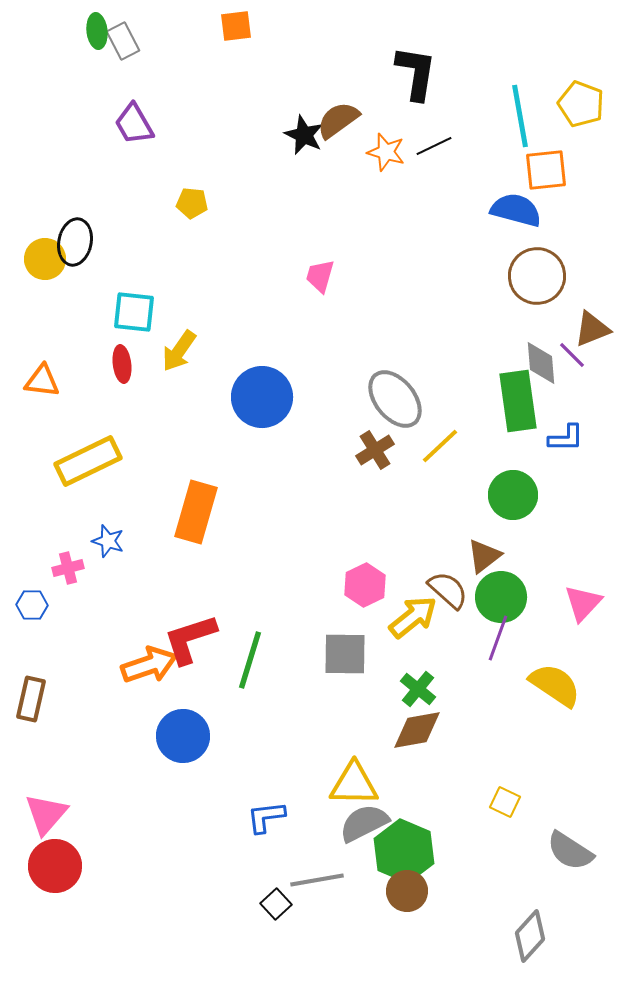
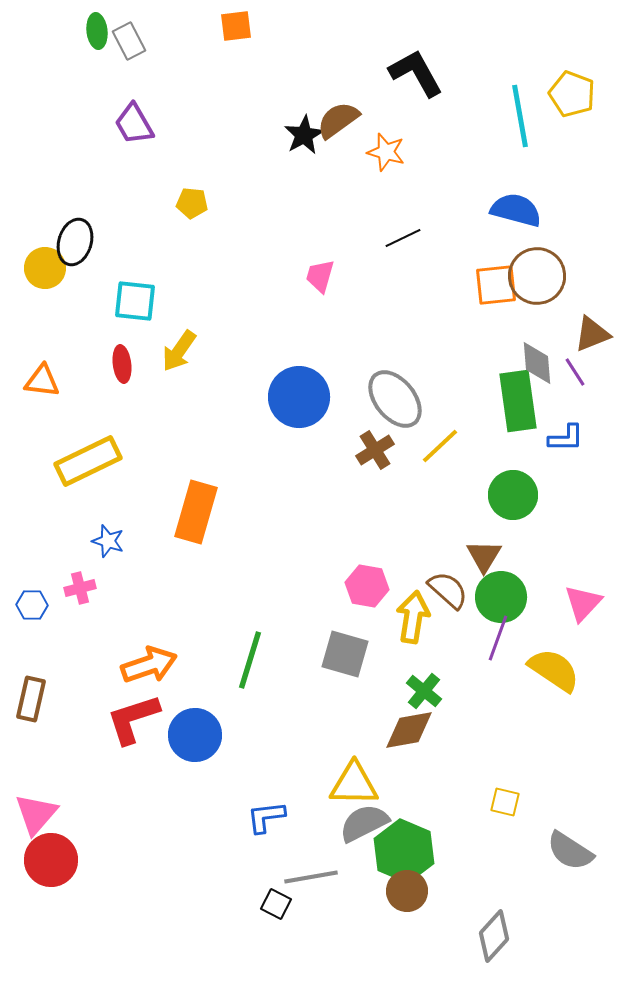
gray rectangle at (123, 41): moved 6 px right
black L-shape at (416, 73): rotated 38 degrees counterclockwise
yellow pentagon at (581, 104): moved 9 px left, 10 px up
black star at (304, 135): rotated 18 degrees clockwise
black line at (434, 146): moved 31 px left, 92 px down
orange square at (546, 170): moved 50 px left, 115 px down
black ellipse at (75, 242): rotated 6 degrees clockwise
yellow circle at (45, 259): moved 9 px down
cyan square at (134, 312): moved 1 px right, 11 px up
brown triangle at (592, 329): moved 5 px down
purple line at (572, 355): moved 3 px right, 17 px down; rotated 12 degrees clockwise
gray diamond at (541, 363): moved 4 px left
blue circle at (262, 397): moved 37 px right
brown triangle at (484, 556): rotated 21 degrees counterclockwise
pink cross at (68, 568): moved 12 px right, 20 px down
pink hexagon at (365, 585): moved 2 px right, 1 px down; rotated 24 degrees counterclockwise
yellow arrow at (413, 617): rotated 42 degrees counterclockwise
red L-shape at (190, 639): moved 57 px left, 80 px down
gray square at (345, 654): rotated 15 degrees clockwise
yellow semicircle at (555, 685): moved 1 px left, 15 px up
green cross at (418, 689): moved 6 px right, 2 px down
brown diamond at (417, 730): moved 8 px left
blue circle at (183, 736): moved 12 px right, 1 px up
yellow square at (505, 802): rotated 12 degrees counterclockwise
pink triangle at (46, 814): moved 10 px left
red circle at (55, 866): moved 4 px left, 6 px up
gray line at (317, 880): moved 6 px left, 3 px up
black square at (276, 904): rotated 20 degrees counterclockwise
gray diamond at (530, 936): moved 36 px left
